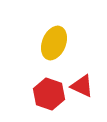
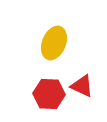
red hexagon: rotated 16 degrees counterclockwise
